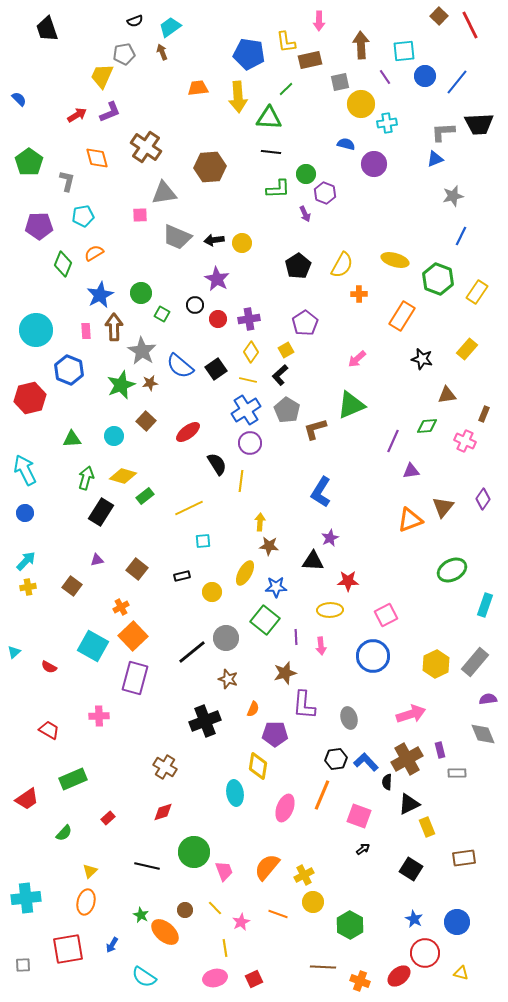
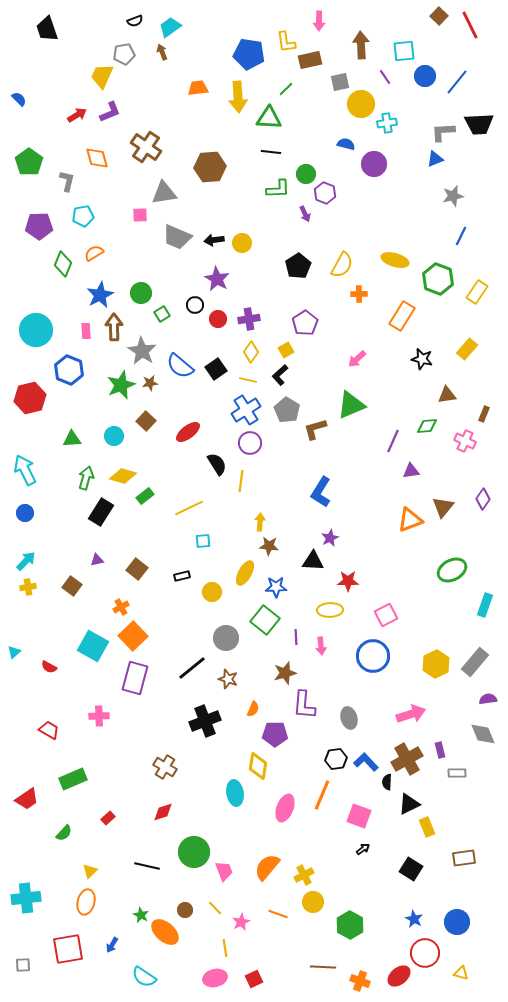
green square at (162, 314): rotated 28 degrees clockwise
black line at (192, 652): moved 16 px down
